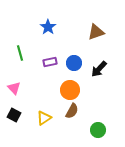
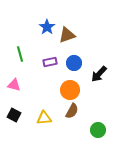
blue star: moved 1 px left
brown triangle: moved 29 px left, 3 px down
green line: moved 1 px down
black arrow: moved 5 px down
pink triangle: moved 3 px up; rotated 32 degrees counterclockwise
yellow triangle: rotated 28 degrees clockwise
